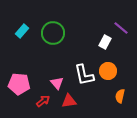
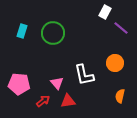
cyan rectangle: rotated 24 degrees counterclockwise
white rectangle: moved 30 px up
orange circle: moved 7 px right, 8 px up
red triangle: moved 1 px left
